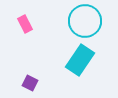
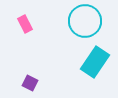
cyan rectangle: moved 15 px right, 2 px down
